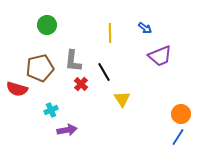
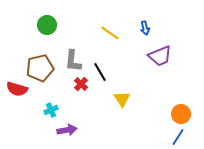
blue arrow: rotated 40 degrees clockwise
yellow line: rotated 54 degrees counterclockwise
black line: moved 4 px left
